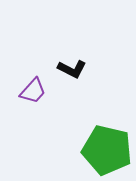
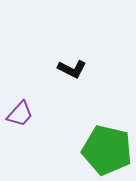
purple trapezoid: moved 13 px left, 23 px down
